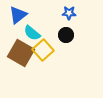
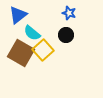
blue star: rotated 16 degrees clockwise
